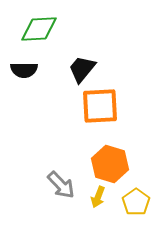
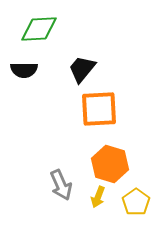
orange square: moved 1 px left, 3 px down
gray arrow: rotated 20 degrees clockwise
